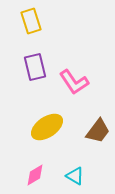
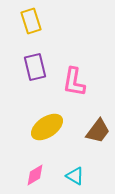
pink L-shape: rotated 44 degrees clockwise
